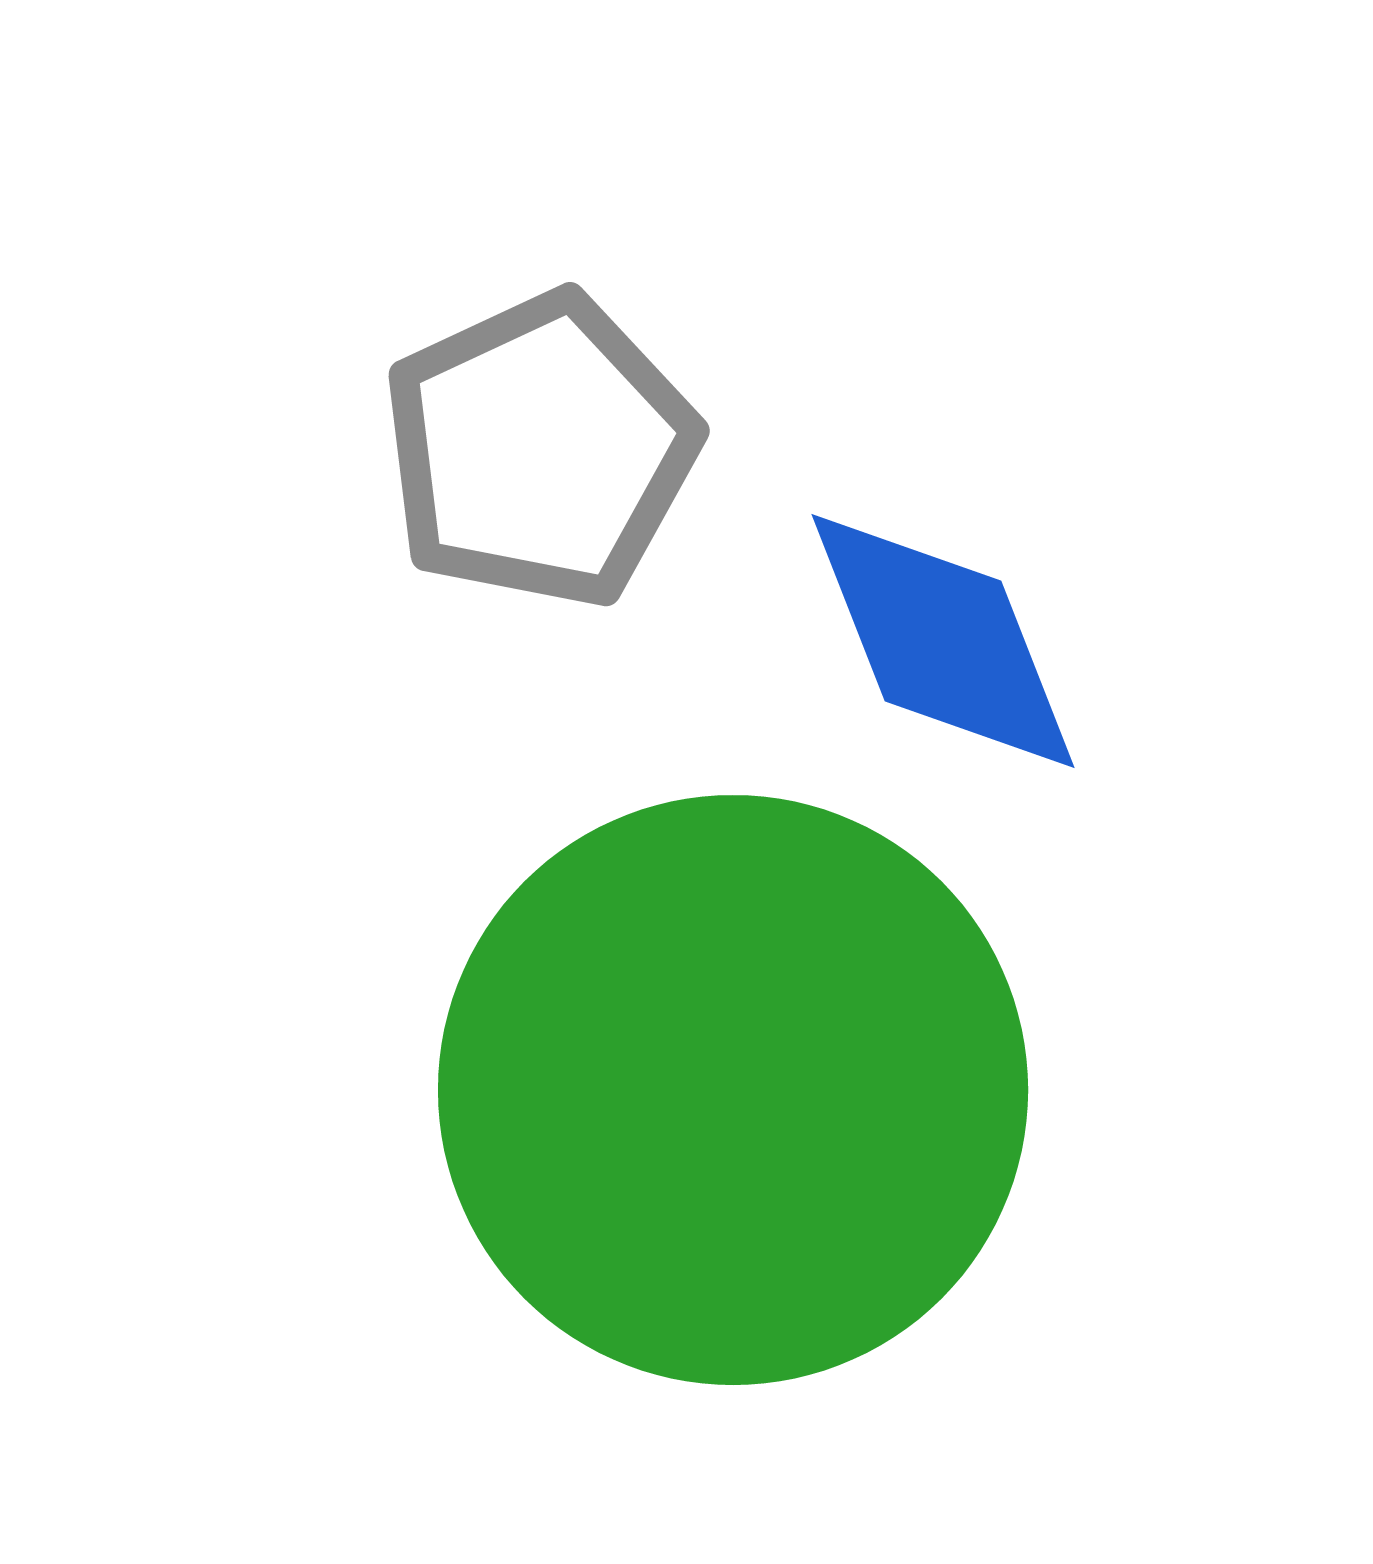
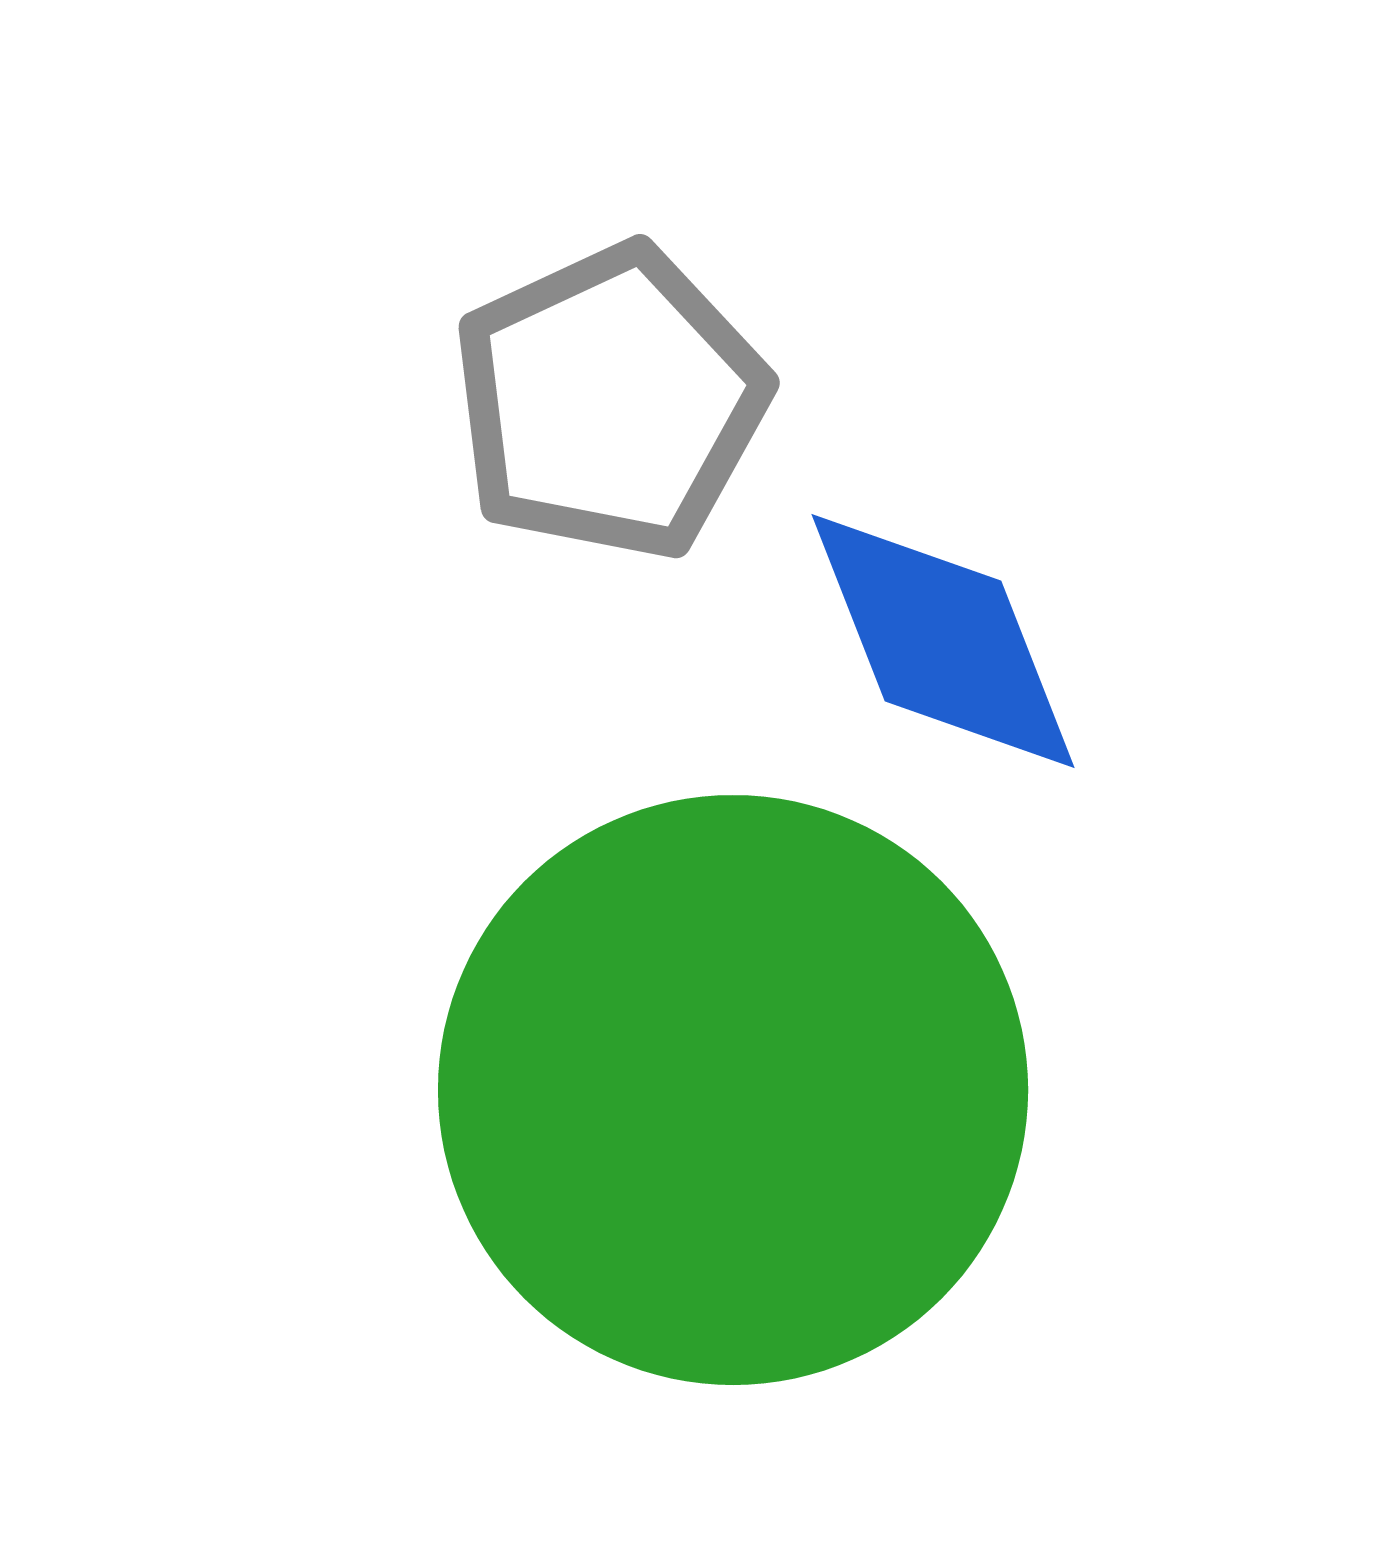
gray pentagon: moved 70 px right, 48 px up
